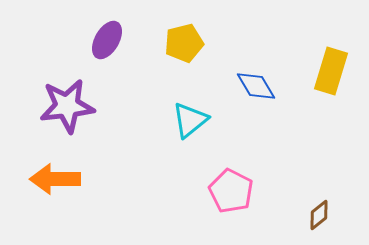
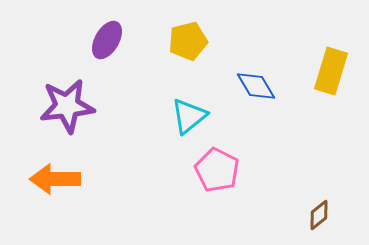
yellow pentagon: moved 4 px right, 2 px up
cyan triangle: moved 1 px left, 4 px up
pink pentagon: moved 14 px left, 21 px up
